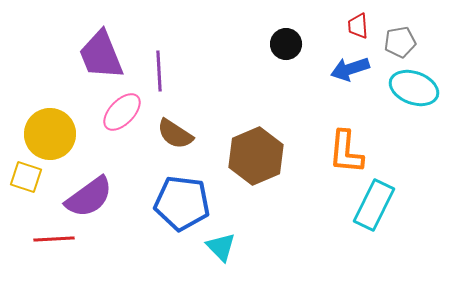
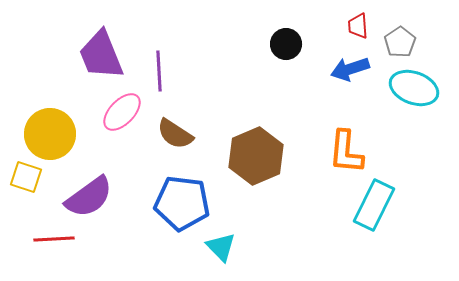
gray pentagon: rotated 24 degrees counterclockwise
